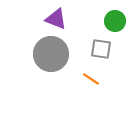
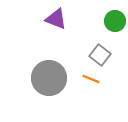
gray square: moved 1 px left, 6 px down; rotated 30 degrees clockwise
gray circle: moved 2 px left, 24 px down
orange line: rotated 12 degrees counterclockwise
